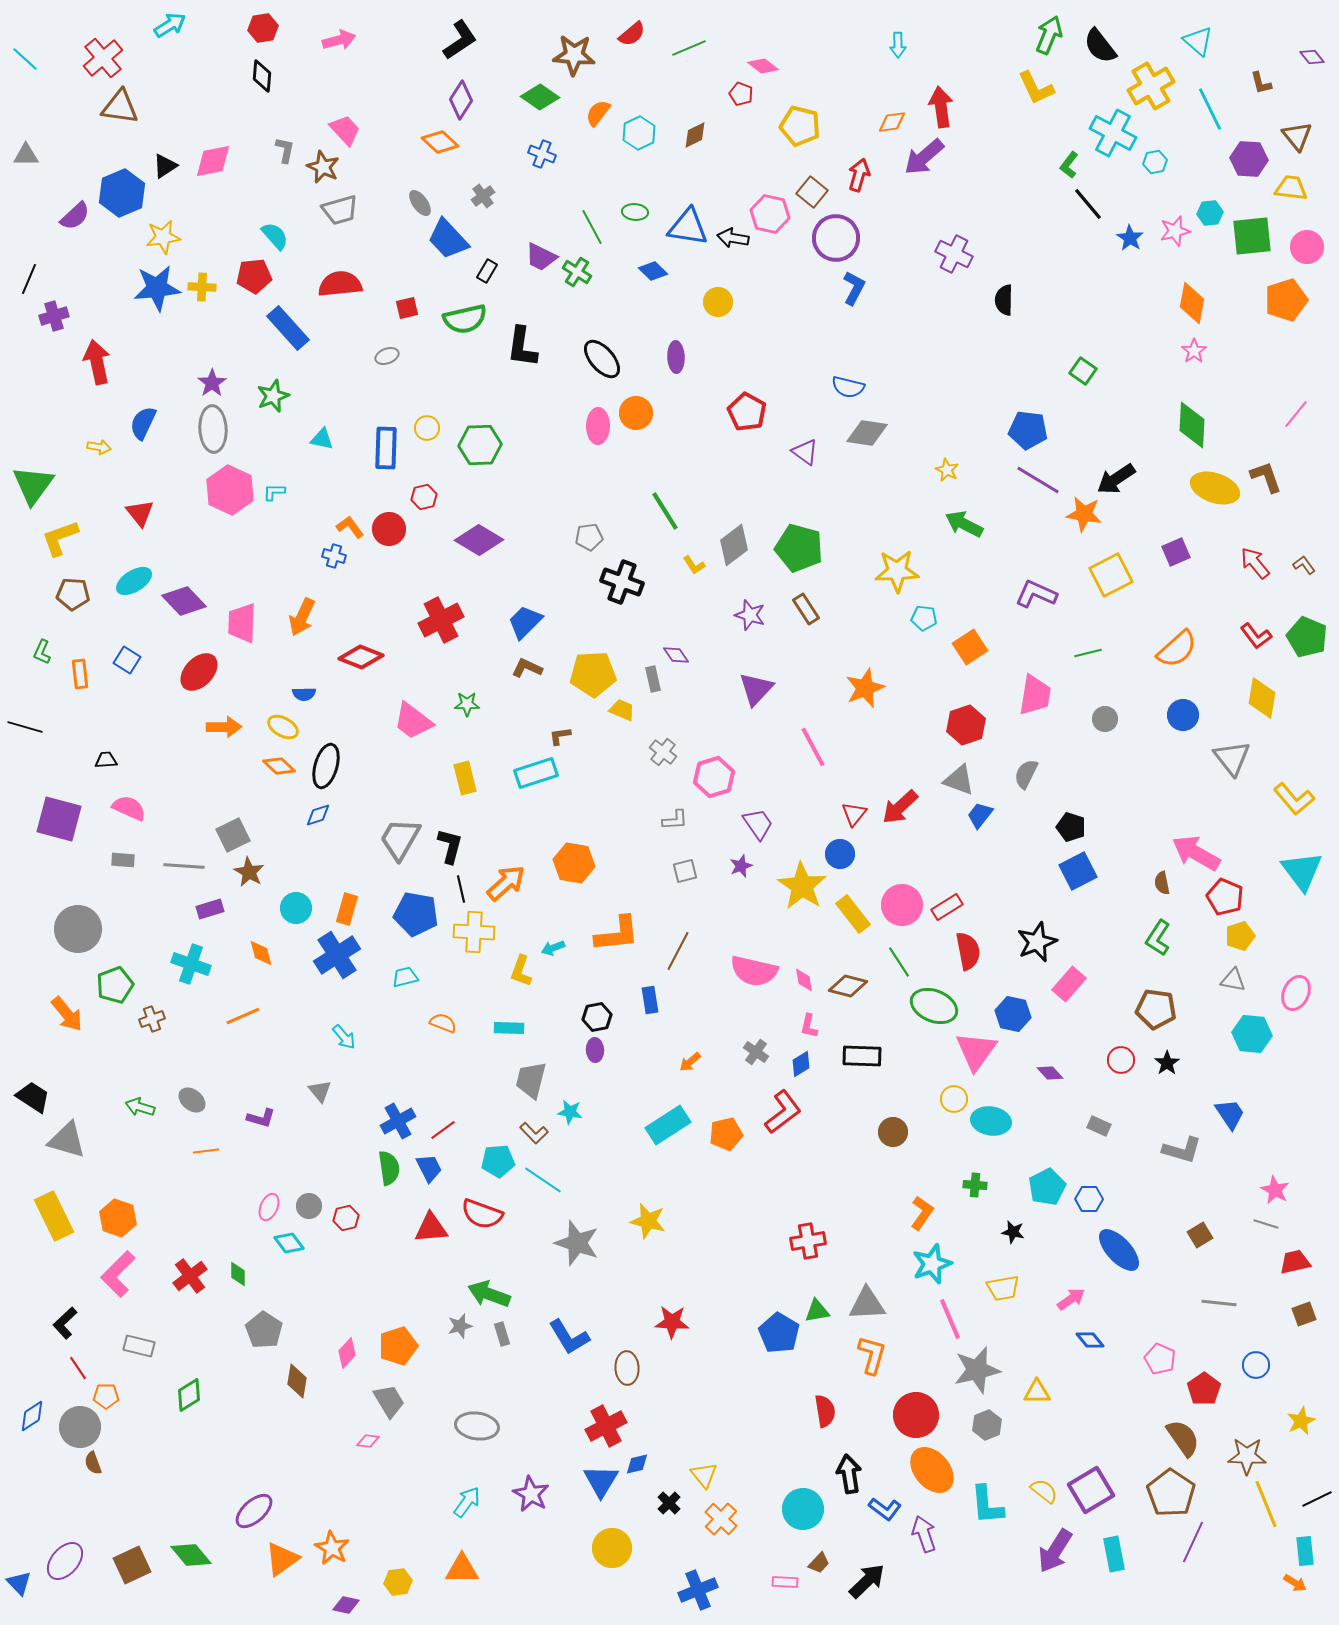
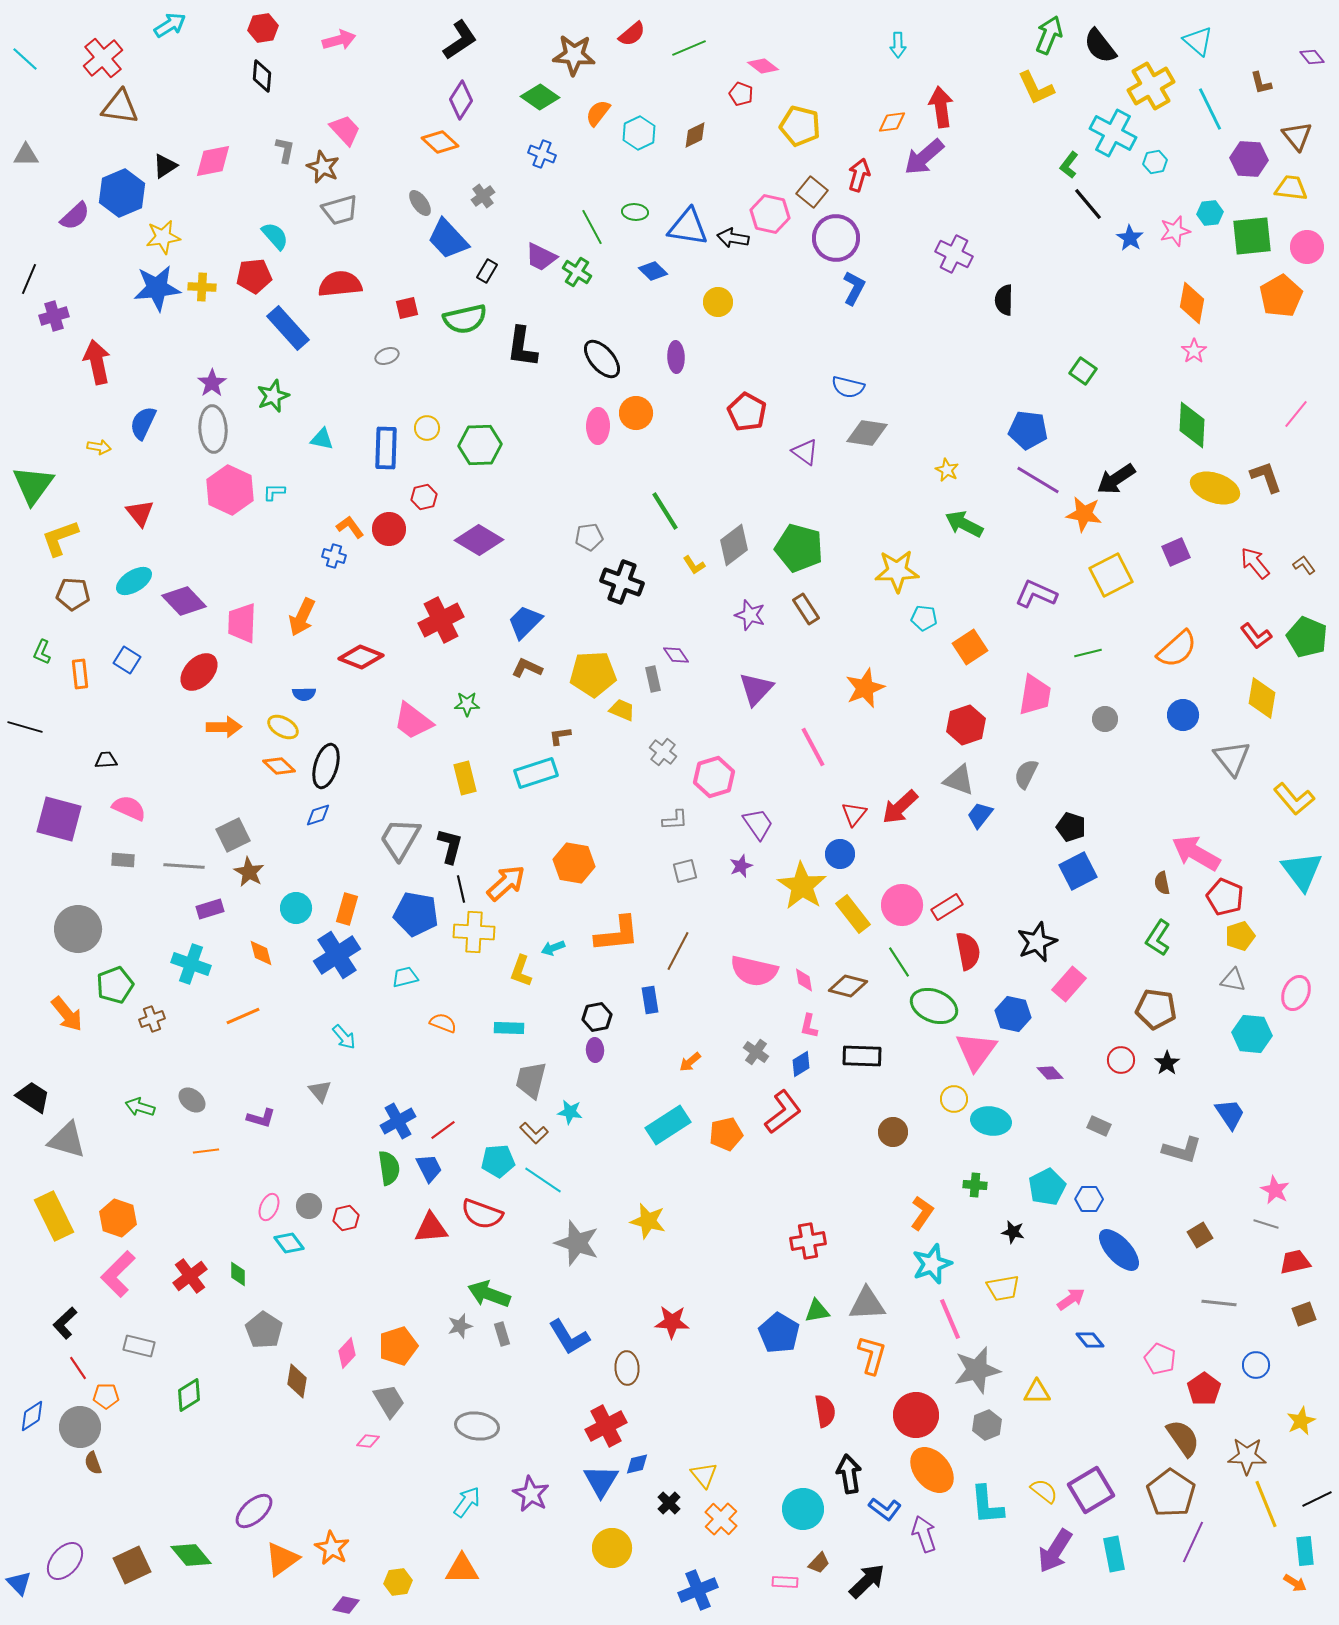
orange pentagon at (1286, 300): moved 5 px left, 4 px up; rotated 12 degrees counterclockwise
